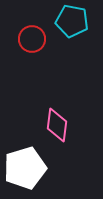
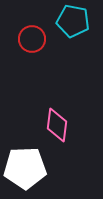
cyan pentagon: moved 1 px right
white pentagon: rotated 15 degrees clockwise
